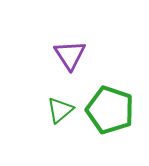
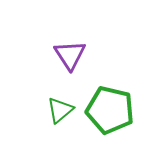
green pentagon: rotated 6 degrees counterclockwise
